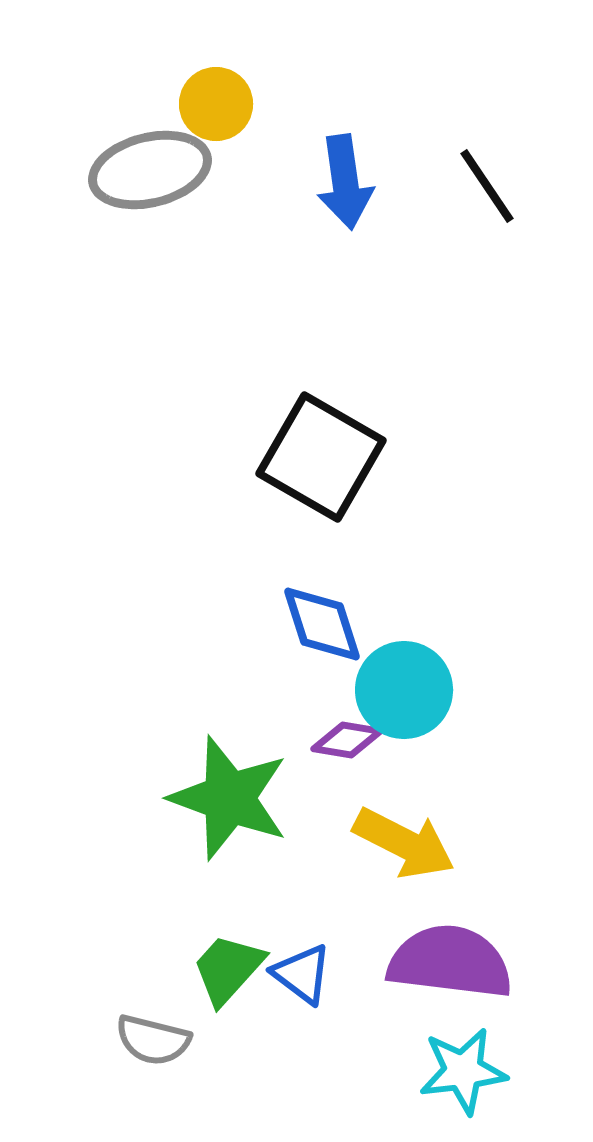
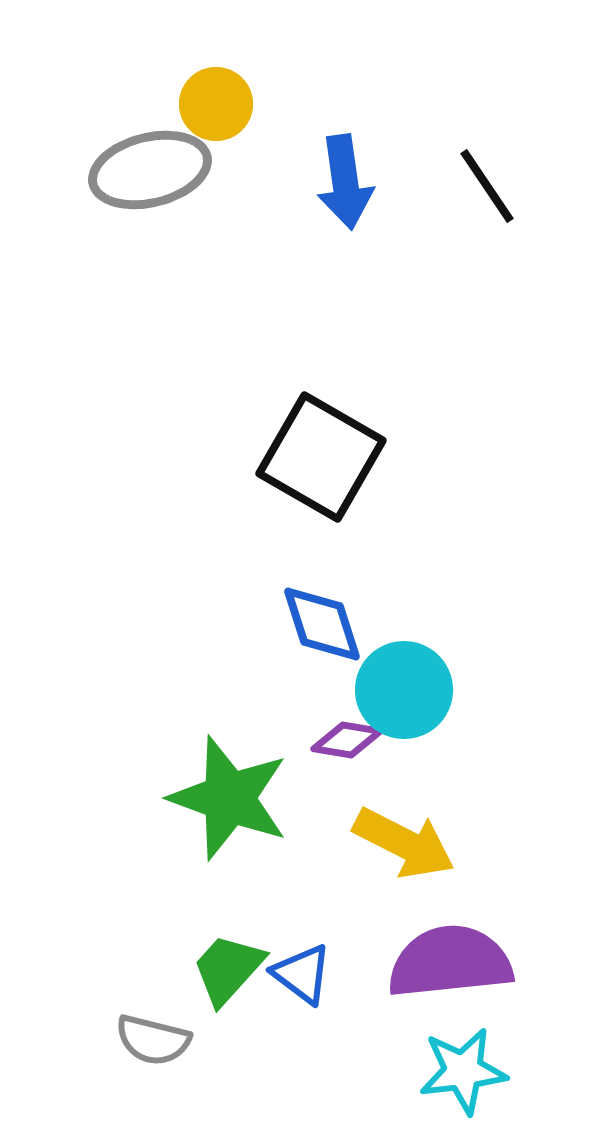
purple semicircle: rotated 13 degrees counterclockwise
